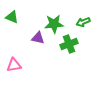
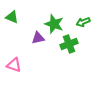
green star: rotated 24 degrees clockwise
purple triangle: rotated 24 degrees counterclockwise
pink triangle: rotated 28 degrees clockwise
